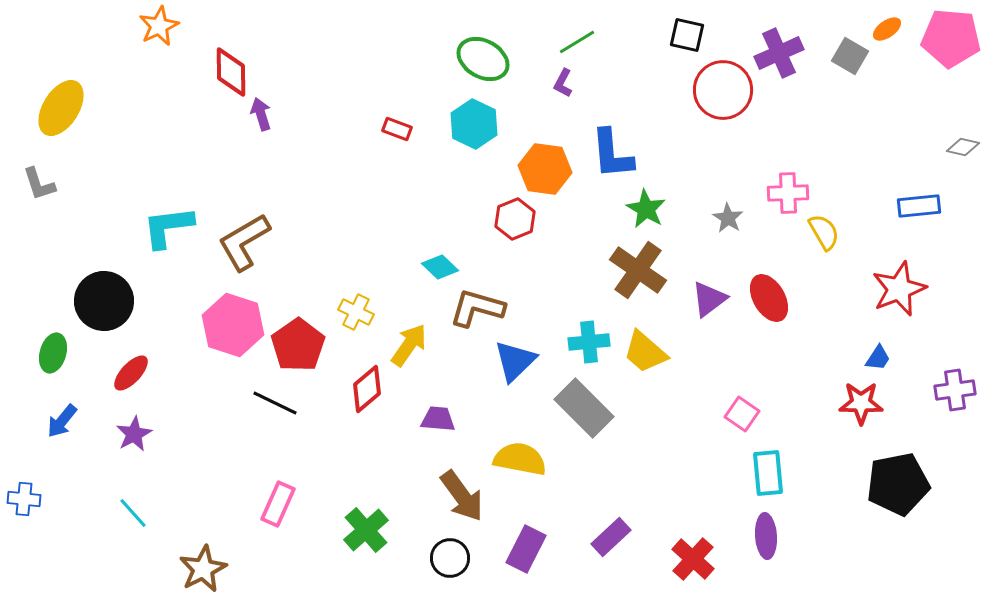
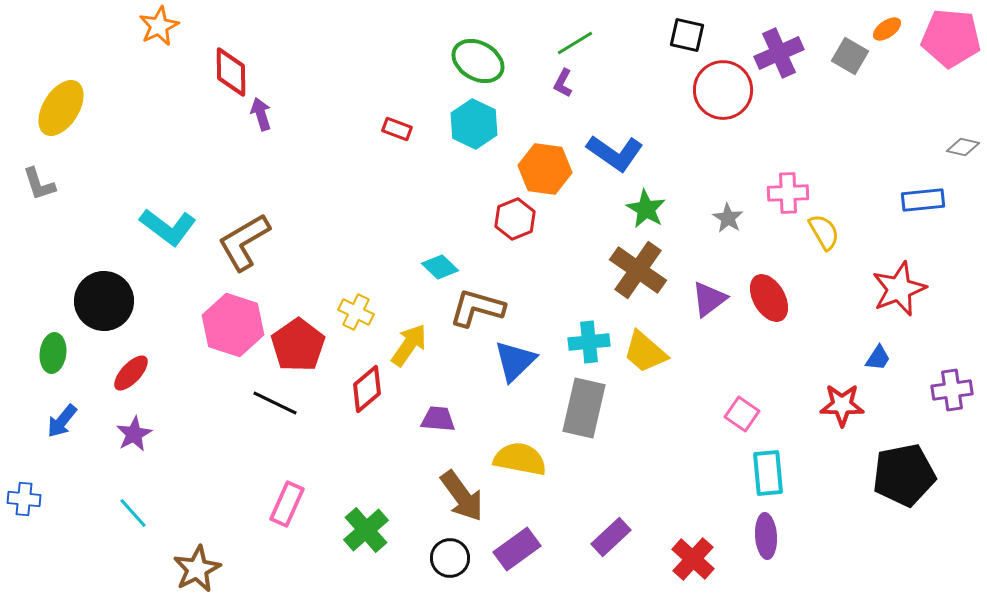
green line at (577, 42): moved 2 px left, 1 px down
green ellipse at (483, 59): moved 5 px left, 2 px down
blue L-shape at (612, 154): moved 3 px right, 1 px up; rotated 50 degrees counterclockwise
blue rectangle at (919, 206): moved 4 px right, 6 px up
cyan L-shape at (168, 227): rotated 136 degrees counterclockwise
green ellipse at (53, 353): rotated 9 degrees counterclockwise
purple cross at (955, 390): moved 3 px left
red star at (861, 403): moved 19 px left, 2 px down
gray rectangle at (584, 408): rotated 58 degrees clockwise
black pentagon at (898, 484): moved 6 px right, 9 px up
pink rectangle at (278, 504): moved 9 px right
purple rectangle at (526, 549): moved 9 px left; rotated 27 degrees clockwise
brown star at (203, 569): moved 6 px left
